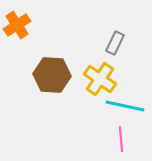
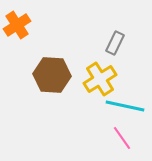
yellow cross: rotated 24 degrees clockwise
pink line: moved 1 px right, 1 px up; rotated 30 degrees counterclockwise
